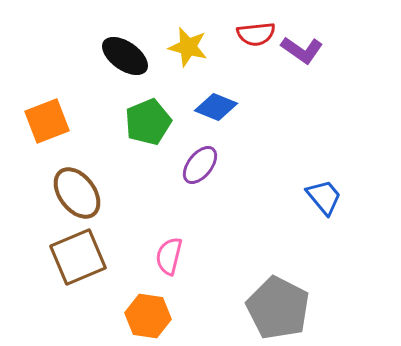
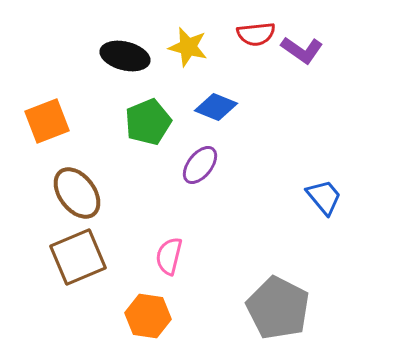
black ellipse: rotated 21 degrees counterclockwise
